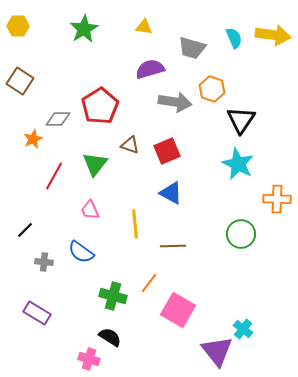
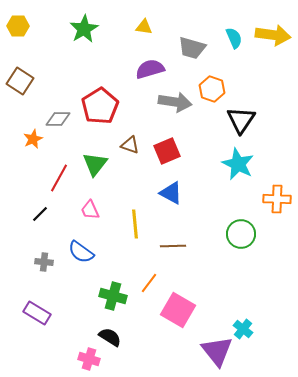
red line: moved 5 px right, 2 px down
black line: moved 15 px right, 16 px up
